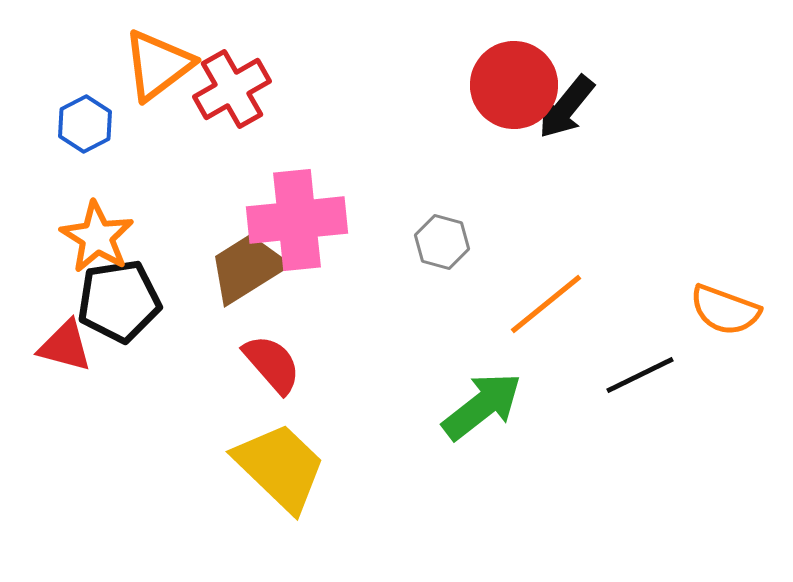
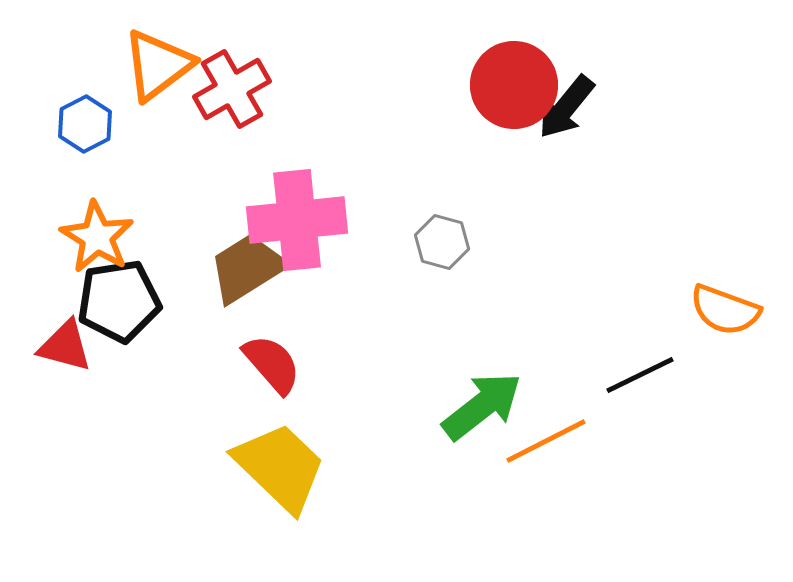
orange line: moved 137 px down; rotated 12 degrees clockwise
